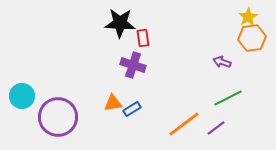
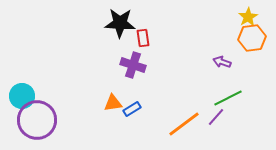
purple circle: moved 21 px left, 3 px down
purple line: moved 11 px up; rotated 12 degrees counterclockwise
